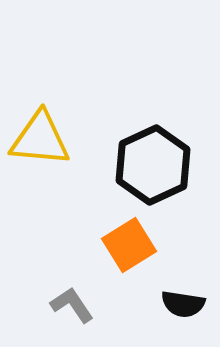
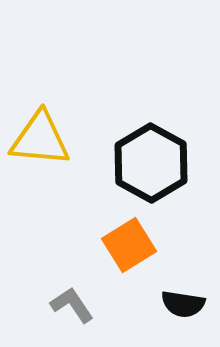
black hexagon: moved 2 px left, 2 px up; rotated 6 degrees counterclockwise
